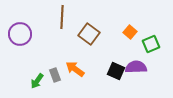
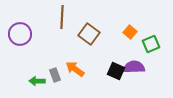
purple semicircle: moved 2 px left
green arrow: rotated 56 degrees clockwise
